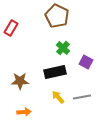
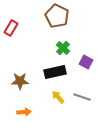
gray line: rotated 30 degrees clockwise
